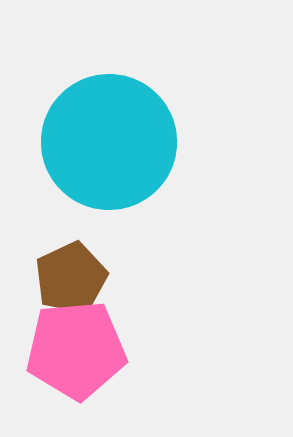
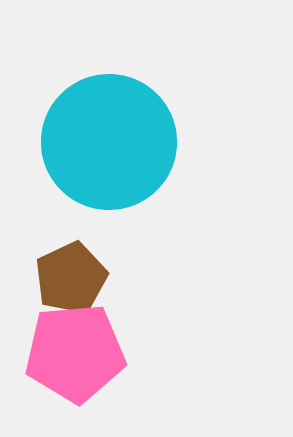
pink pentagon: moved 1 px left, 3 px down
